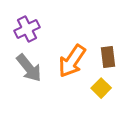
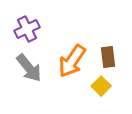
yellow square: moved 2 px up
